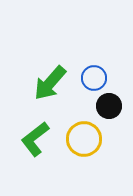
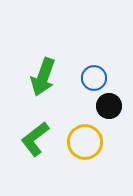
green arrow: moved 7 px left, 6 px up; rotated 21 degrees counterclockwise
yellow circle: moved 1 px right, 3 px down
